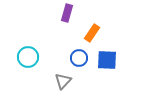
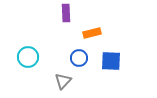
purple rectangle: moved 1 px left; rotated 18 degrees counterclockwise
orange rectangle: rotated 42 degrees clockwise
blue square: moved 4 px right, 1 px down
